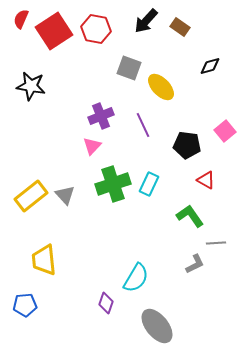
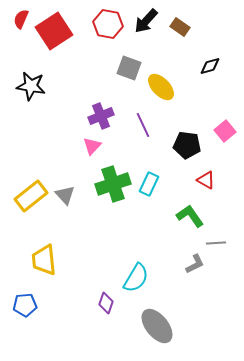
red hexagon: moved 12 px right, 5 px up
